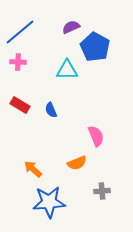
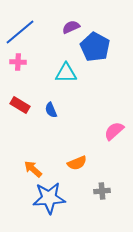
cyan triangle: moved 1 px left, 3 px down
pink semicircle: moved 18 px right, 5 px up; rotated 110 degrees counterclockwise
blue star: moved 4 px up
